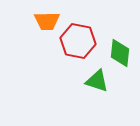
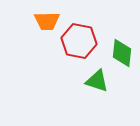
red hexagon: moved 1 px right
green diamond: moved 2 px right
